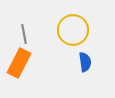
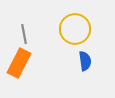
yellow circle: moved 2 px right, 1 px up
blue semicircle: moved 1 px up
